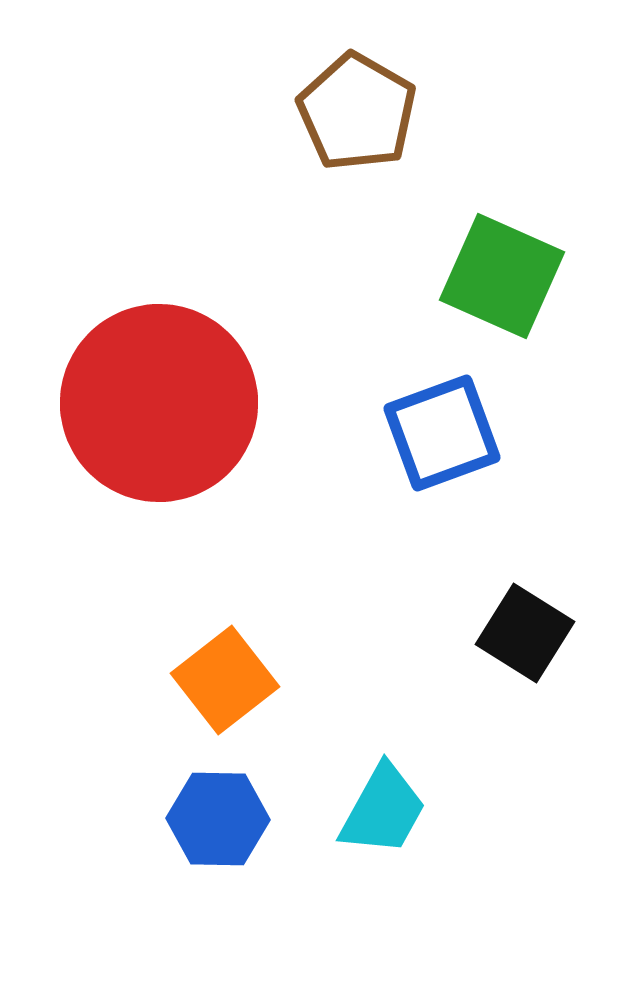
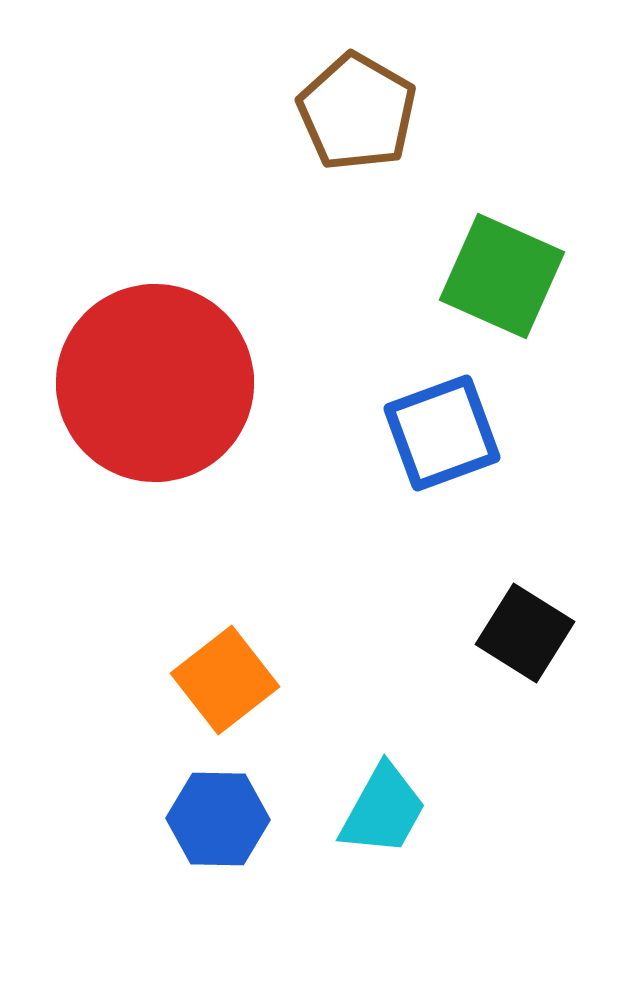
red circle: moved 4 px left, 20 px up
